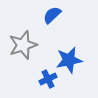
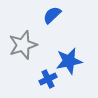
blue star: moved 1 px down
